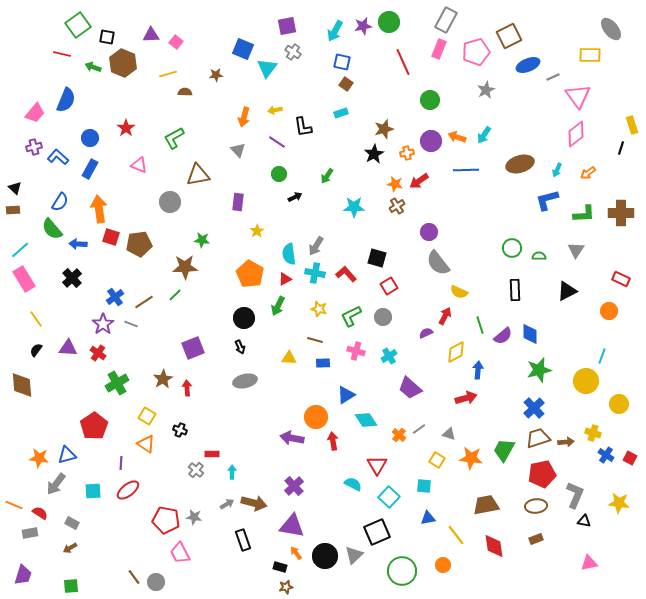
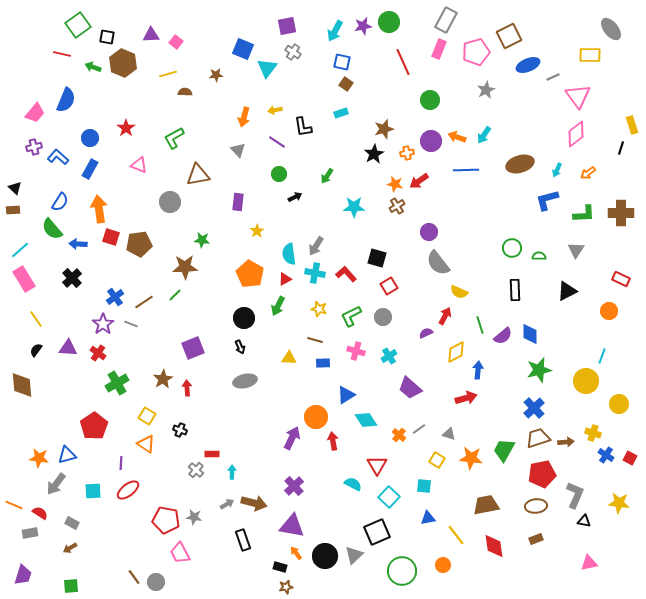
purple arrow at (292, 438): rotated 105 degrees clockwise
